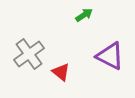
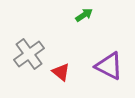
purple triangle: moved 1 px left, 10 px down
